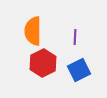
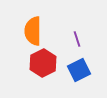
purple line: moved 2 px right, 2 px down; rotated 21 degrees counterclockwise
